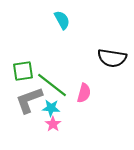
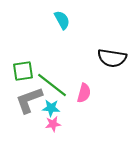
pink star: rotated 28 degrees clockwise
